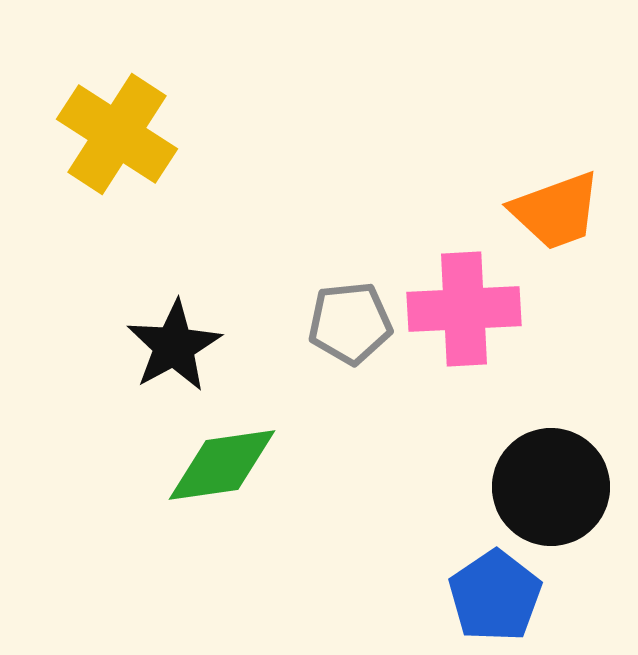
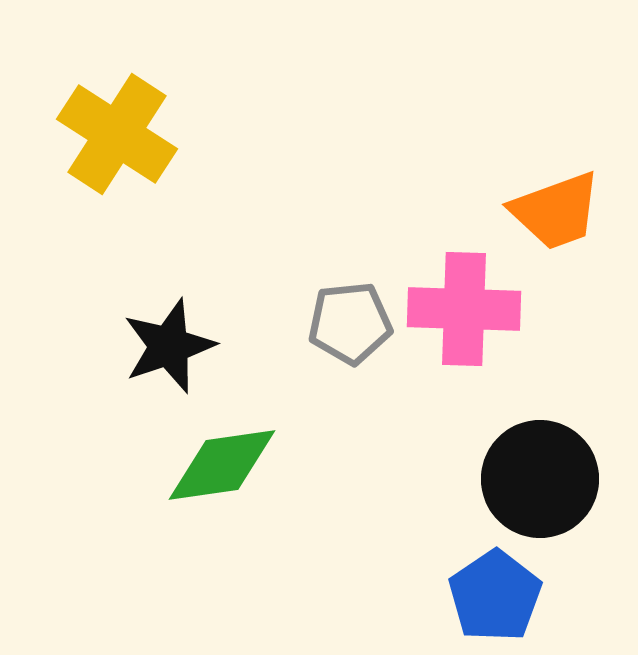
pink cross: rotated 5 degrees clockwise
black star: moved 5 px left; rotated 10 degrees clockwise
black circle: moved 11 px left, 8 px up
